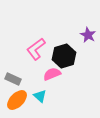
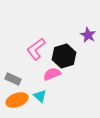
orange ellipse: rotated 25 degrees clockwise
